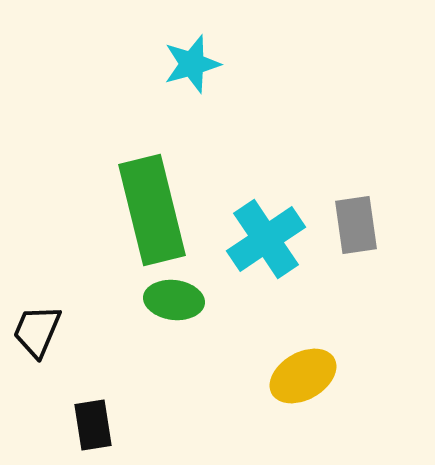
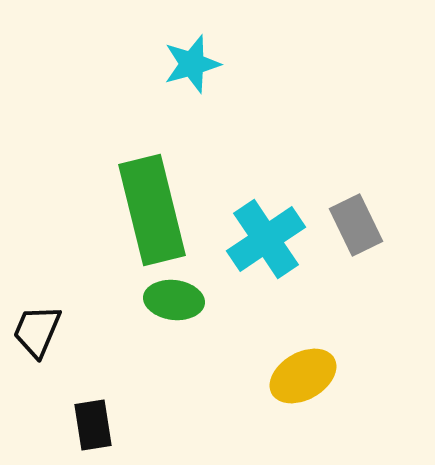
gray rectangle: rotated 18 degrees counterclockwise
